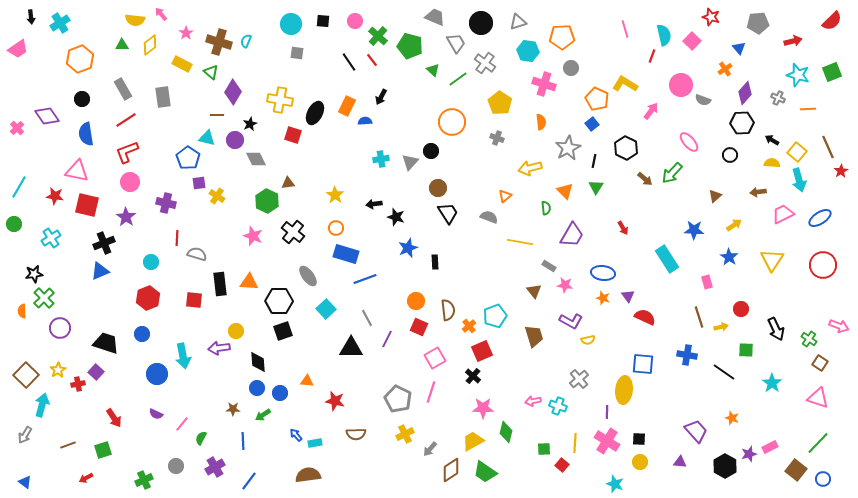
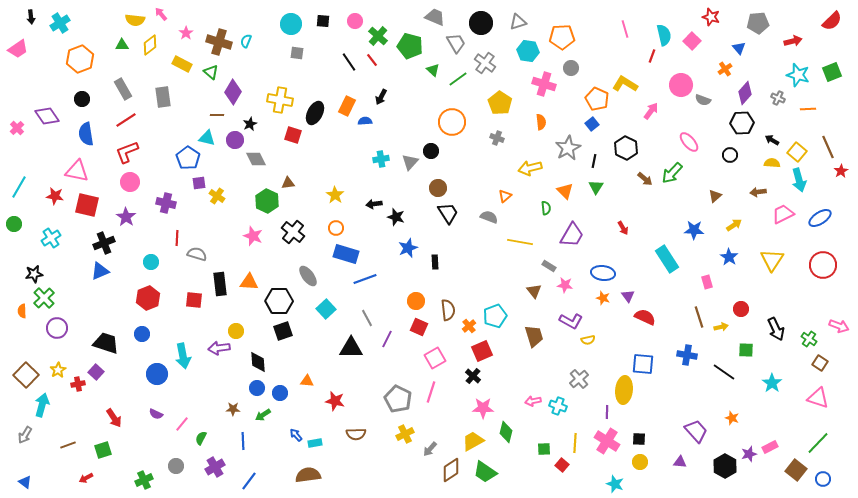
purple circle at (60, 328): moved 3 px left
